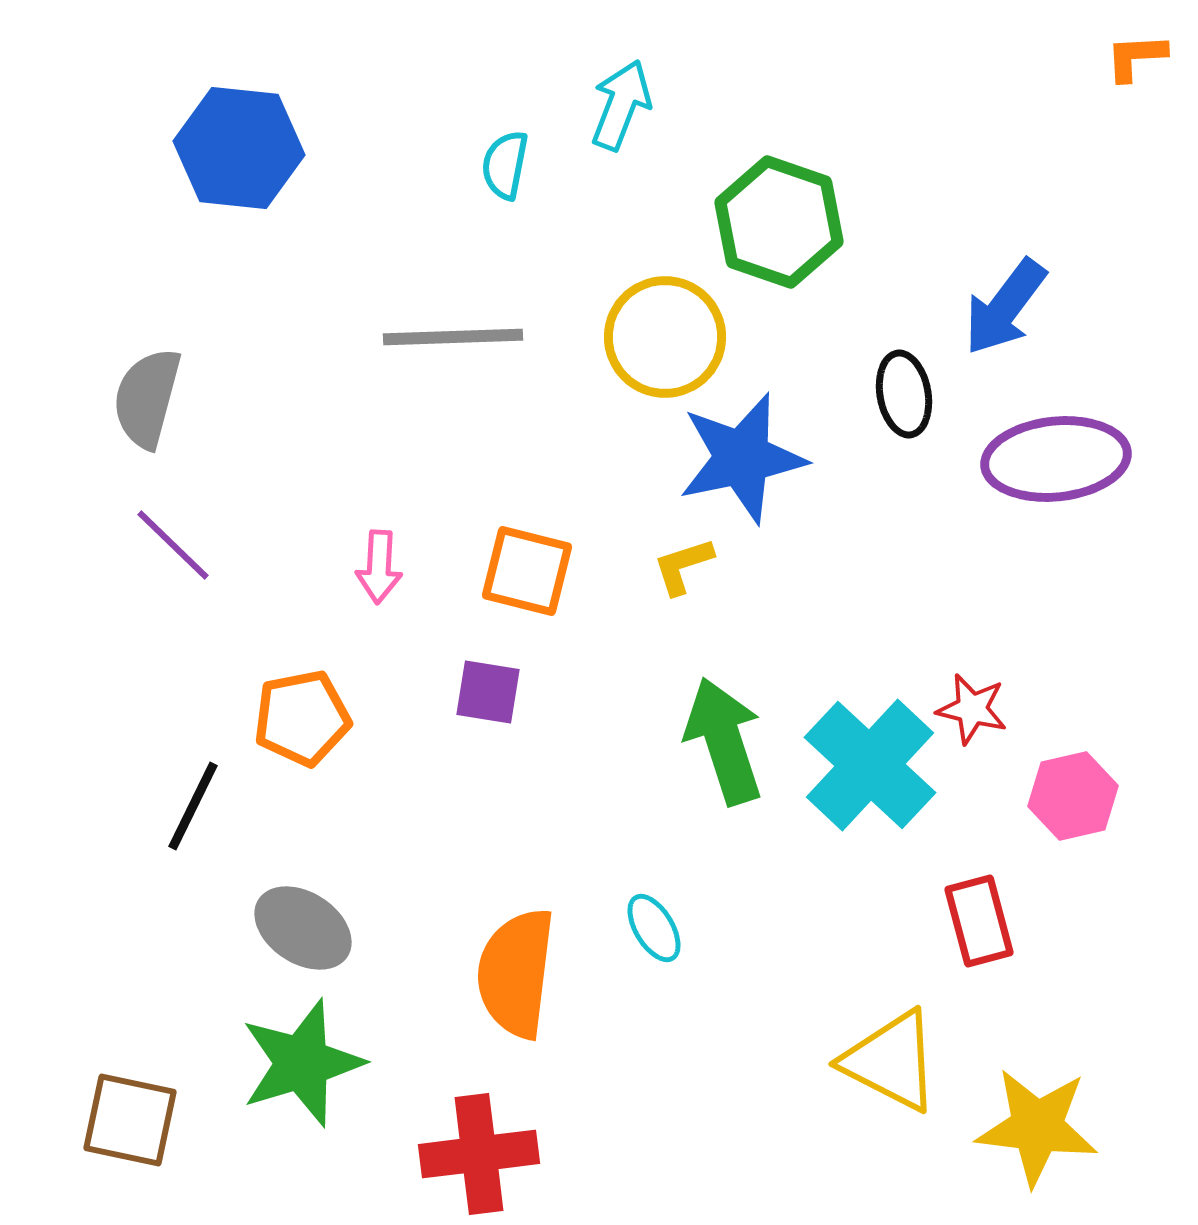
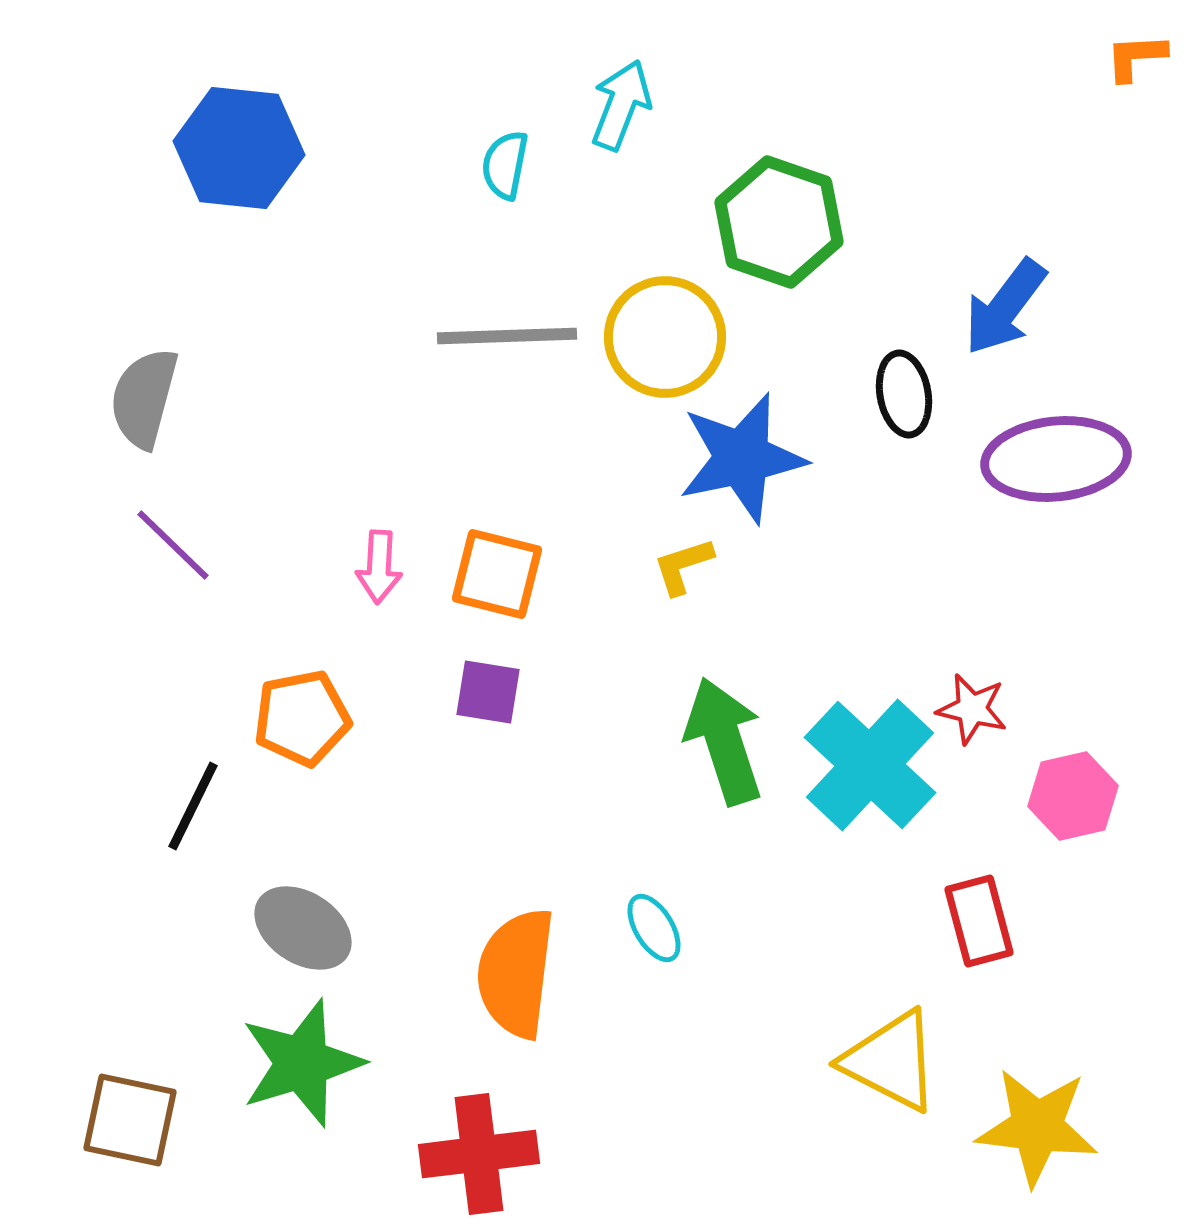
gray line: moved 54 px right, 1 px up
gray semicircle: moved 3 px left
orange square: moved 30 px left, 3 px down
